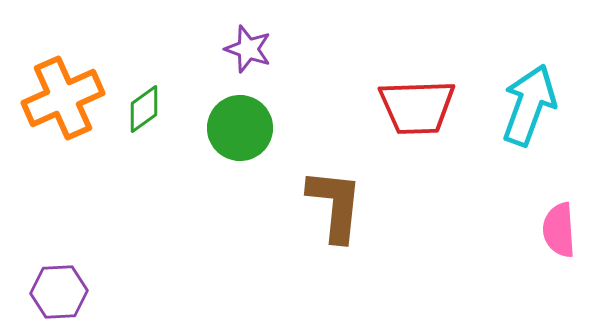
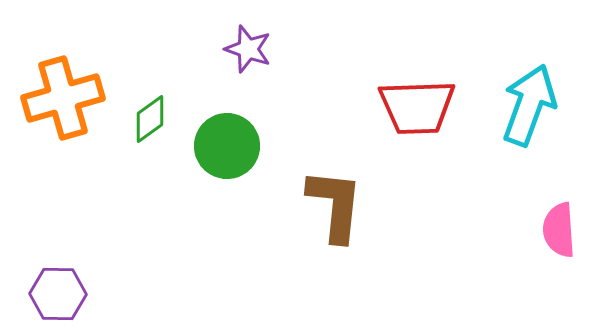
orange cross: rotated 8 degrees clockwise
green diamond: moved 6 px right, 10 px down
green circle: moved 13 px left, 18 px down
purple hexagon: moved 1 px left, 2 px down; rotated 4 degrees clockwise
